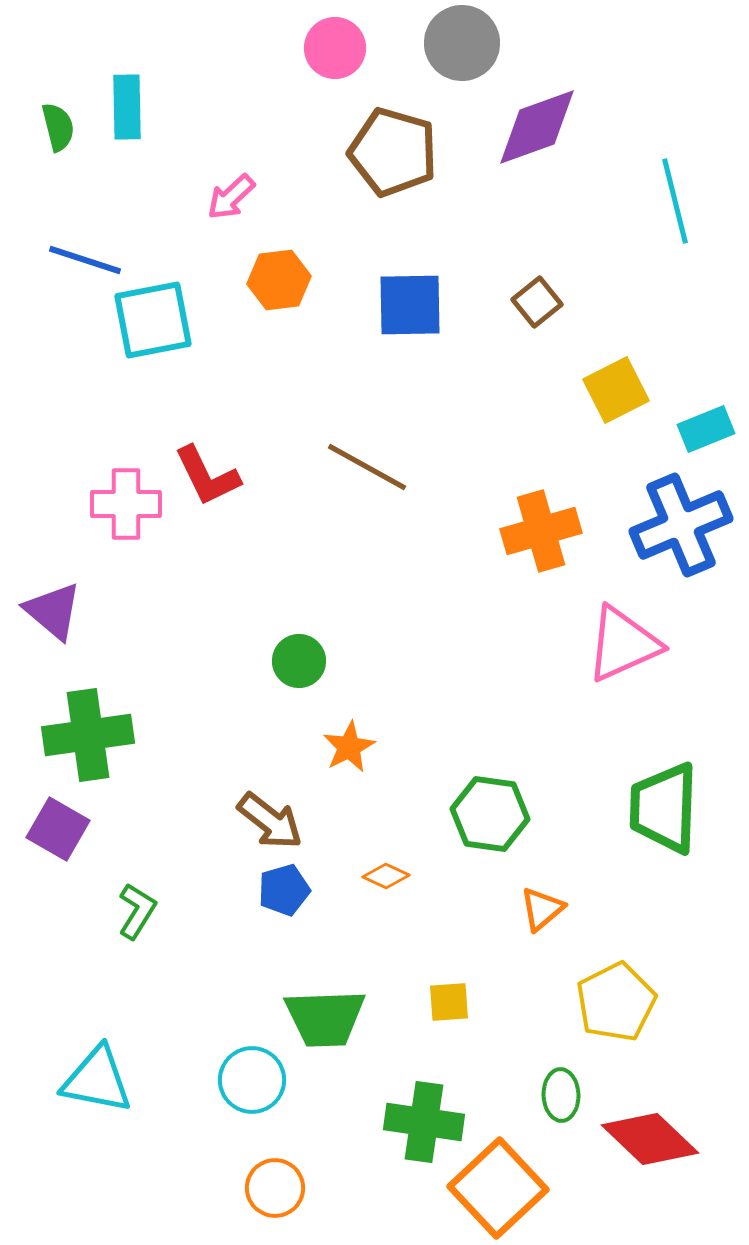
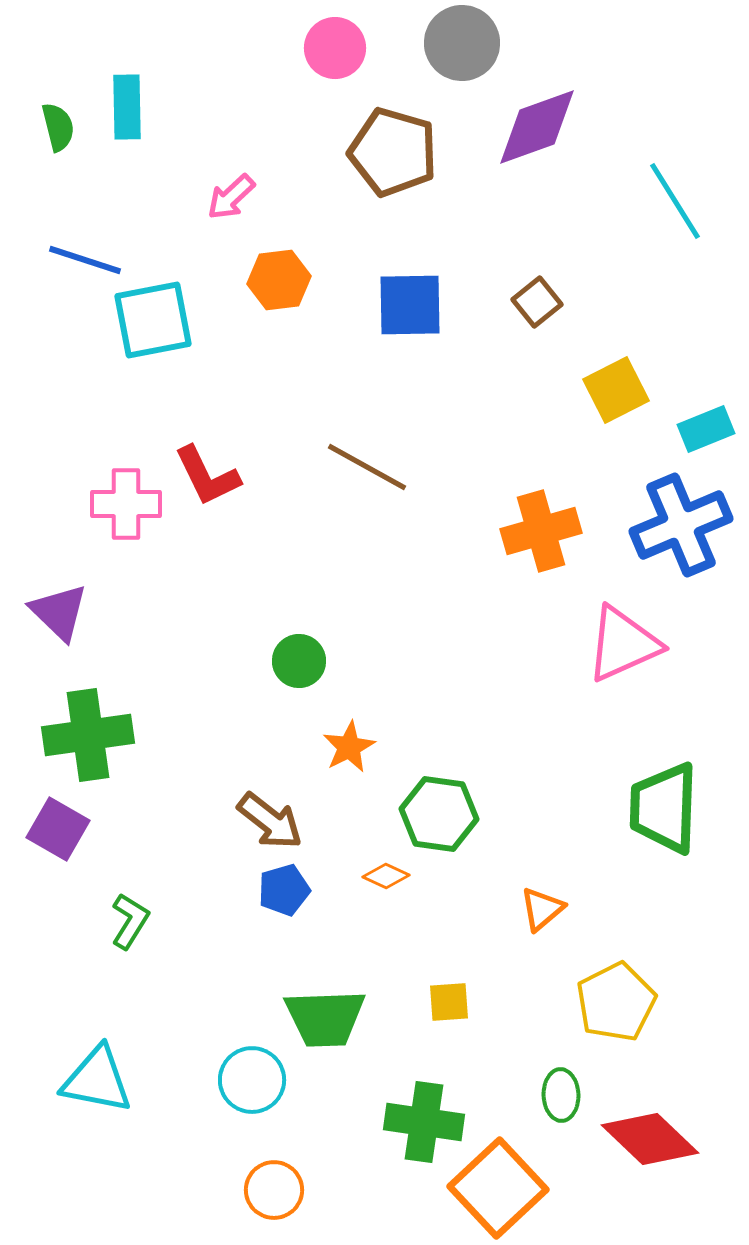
cyan line at (675, 201): rotated 18 degrees counterclockwise
purple triangle at (53, 611): moved 6 px right, 1 px down; rotated 4 degrees clockwise
green hexagon at (490, 814): moved 51 px left
green L-shape at (137, 911): moved 7 px left, 10 px down
orange circle at (275, 1188): moved 1 px left, 2 px down
